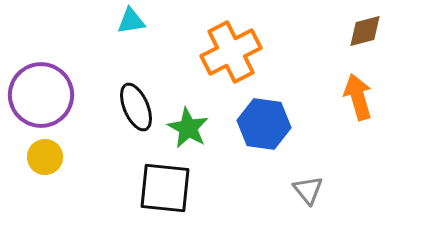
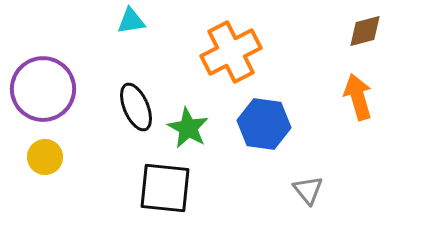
purple circle: moved 2 px right, 6 px up
